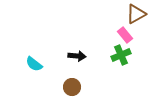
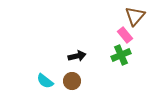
brown triangle: moved 1 px left, 2 px down; rotated 20 degrees counterclockwise
black arrow: rotated 18 degrees counterclockwise
cyan semicircle: moved 11 px right, 17 px down
brown circle: moved 6 px up
